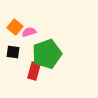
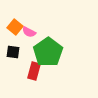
pink semicircle: rotated 136 degrees counterclockwise
green pentagon: moved 1 px right, 2 px up; rotated 16 degrees counterclockwise
